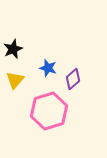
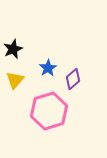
blue star: rotated 24 degrees clockwise
